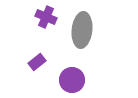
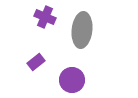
purple cross: moved 1 px left
purple rectangle: moved 1 px left
